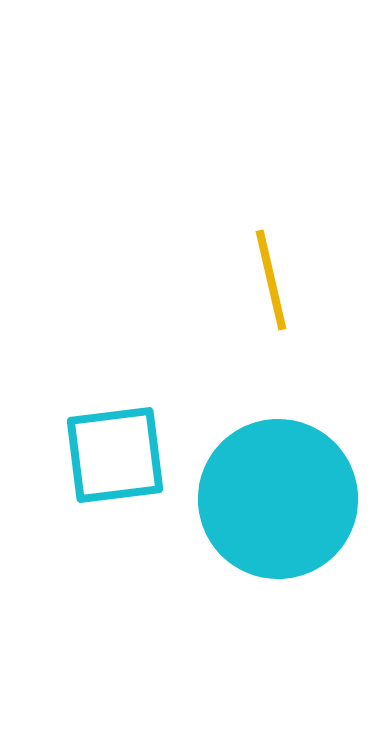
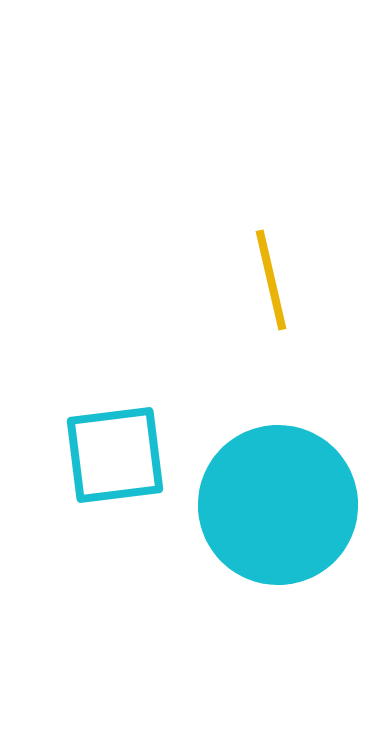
cyan circle: moved 6 px down
